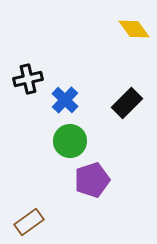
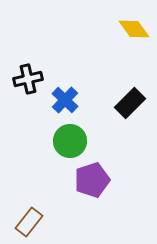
black rectangle: moved 3 px right
brown rectangle: rotated 16 degrees counterclockwise
